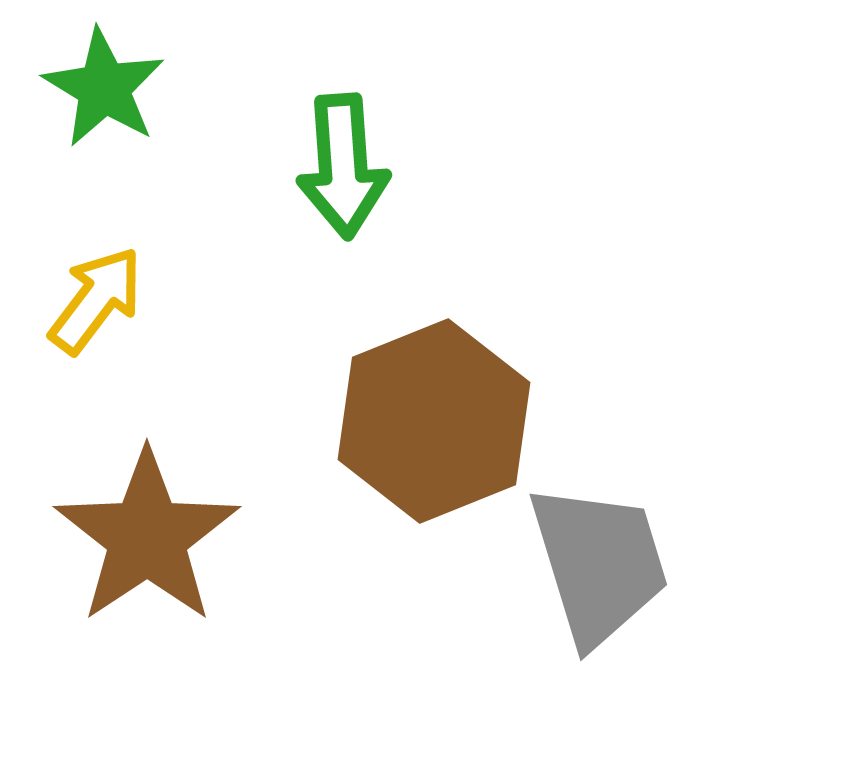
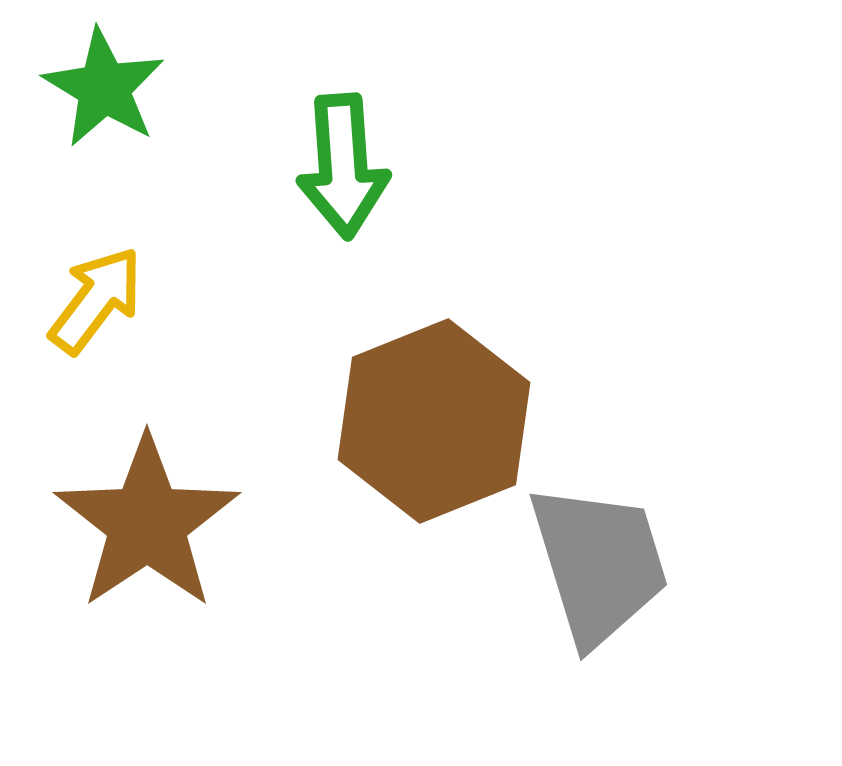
brown star: moved 14 px up
